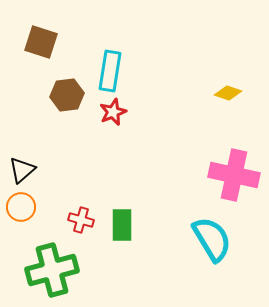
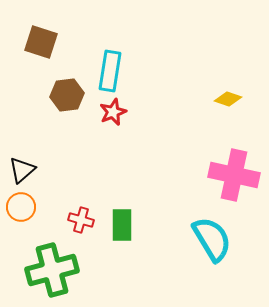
yellow diamond: moved 6 px down
